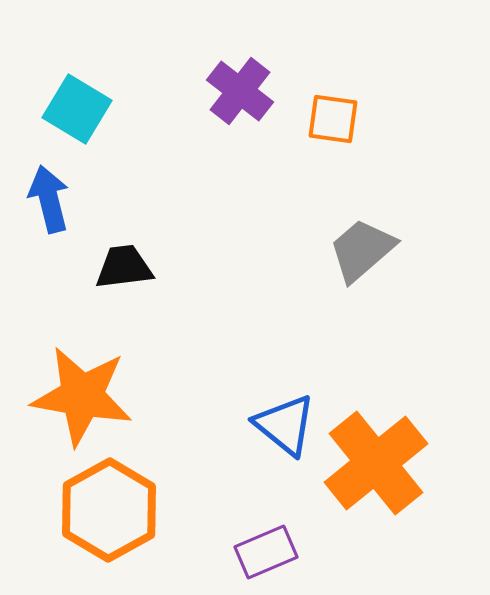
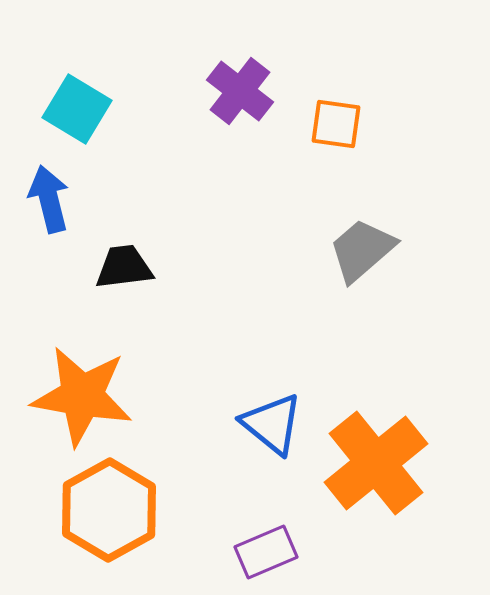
orange square: moved 3 px right, 5 px down
blue triangle: moved 13 px left, 1 px up
